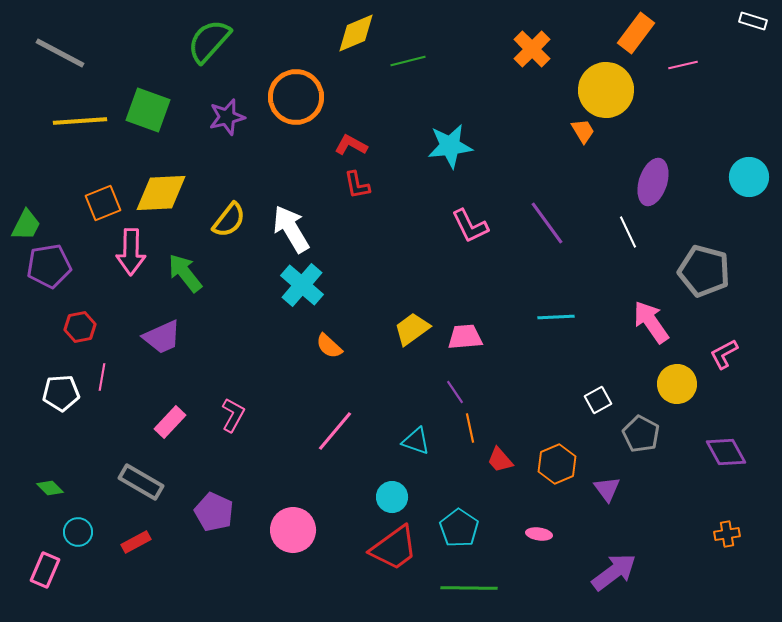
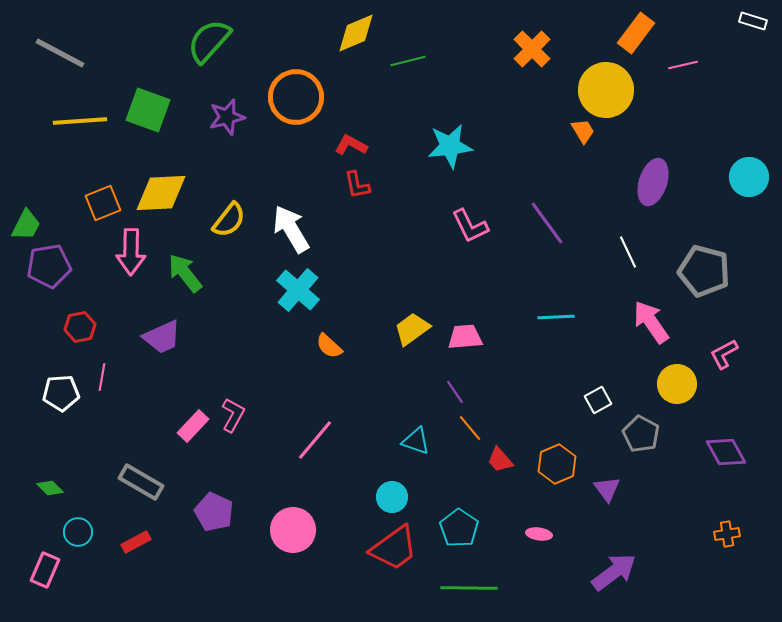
white line at (628, 232): moved 20 px down
cyan cross at (302, 285): moved 4 px left, 5 px down
pink rectangle at (170, 422): moved 23 px right, 4 px down
orange line at (470, 428): rotated 28 degrees counterclockwise
pink line at (335, 431): moved 20 px left, 9 px down
